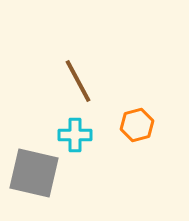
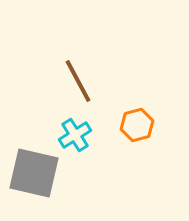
cyan cross: rotated 32 degrees counterclockwise
